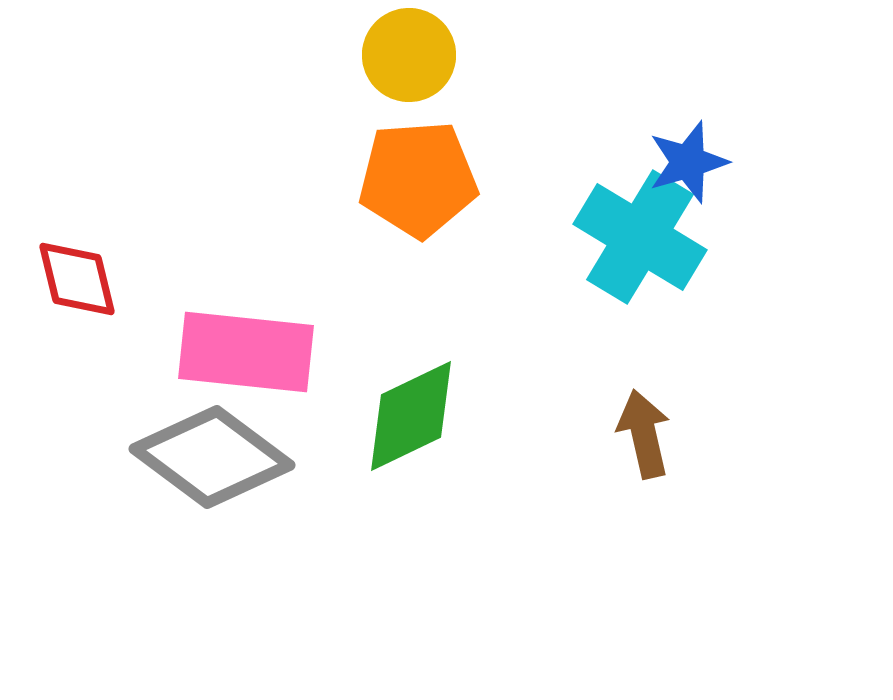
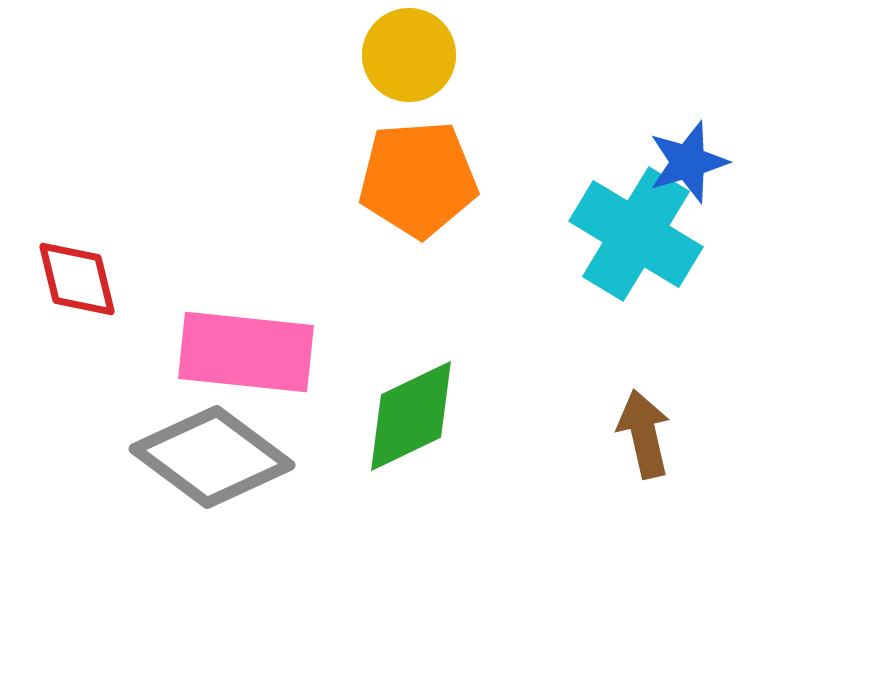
cyan cross: moved 4 px left, 3 px up
